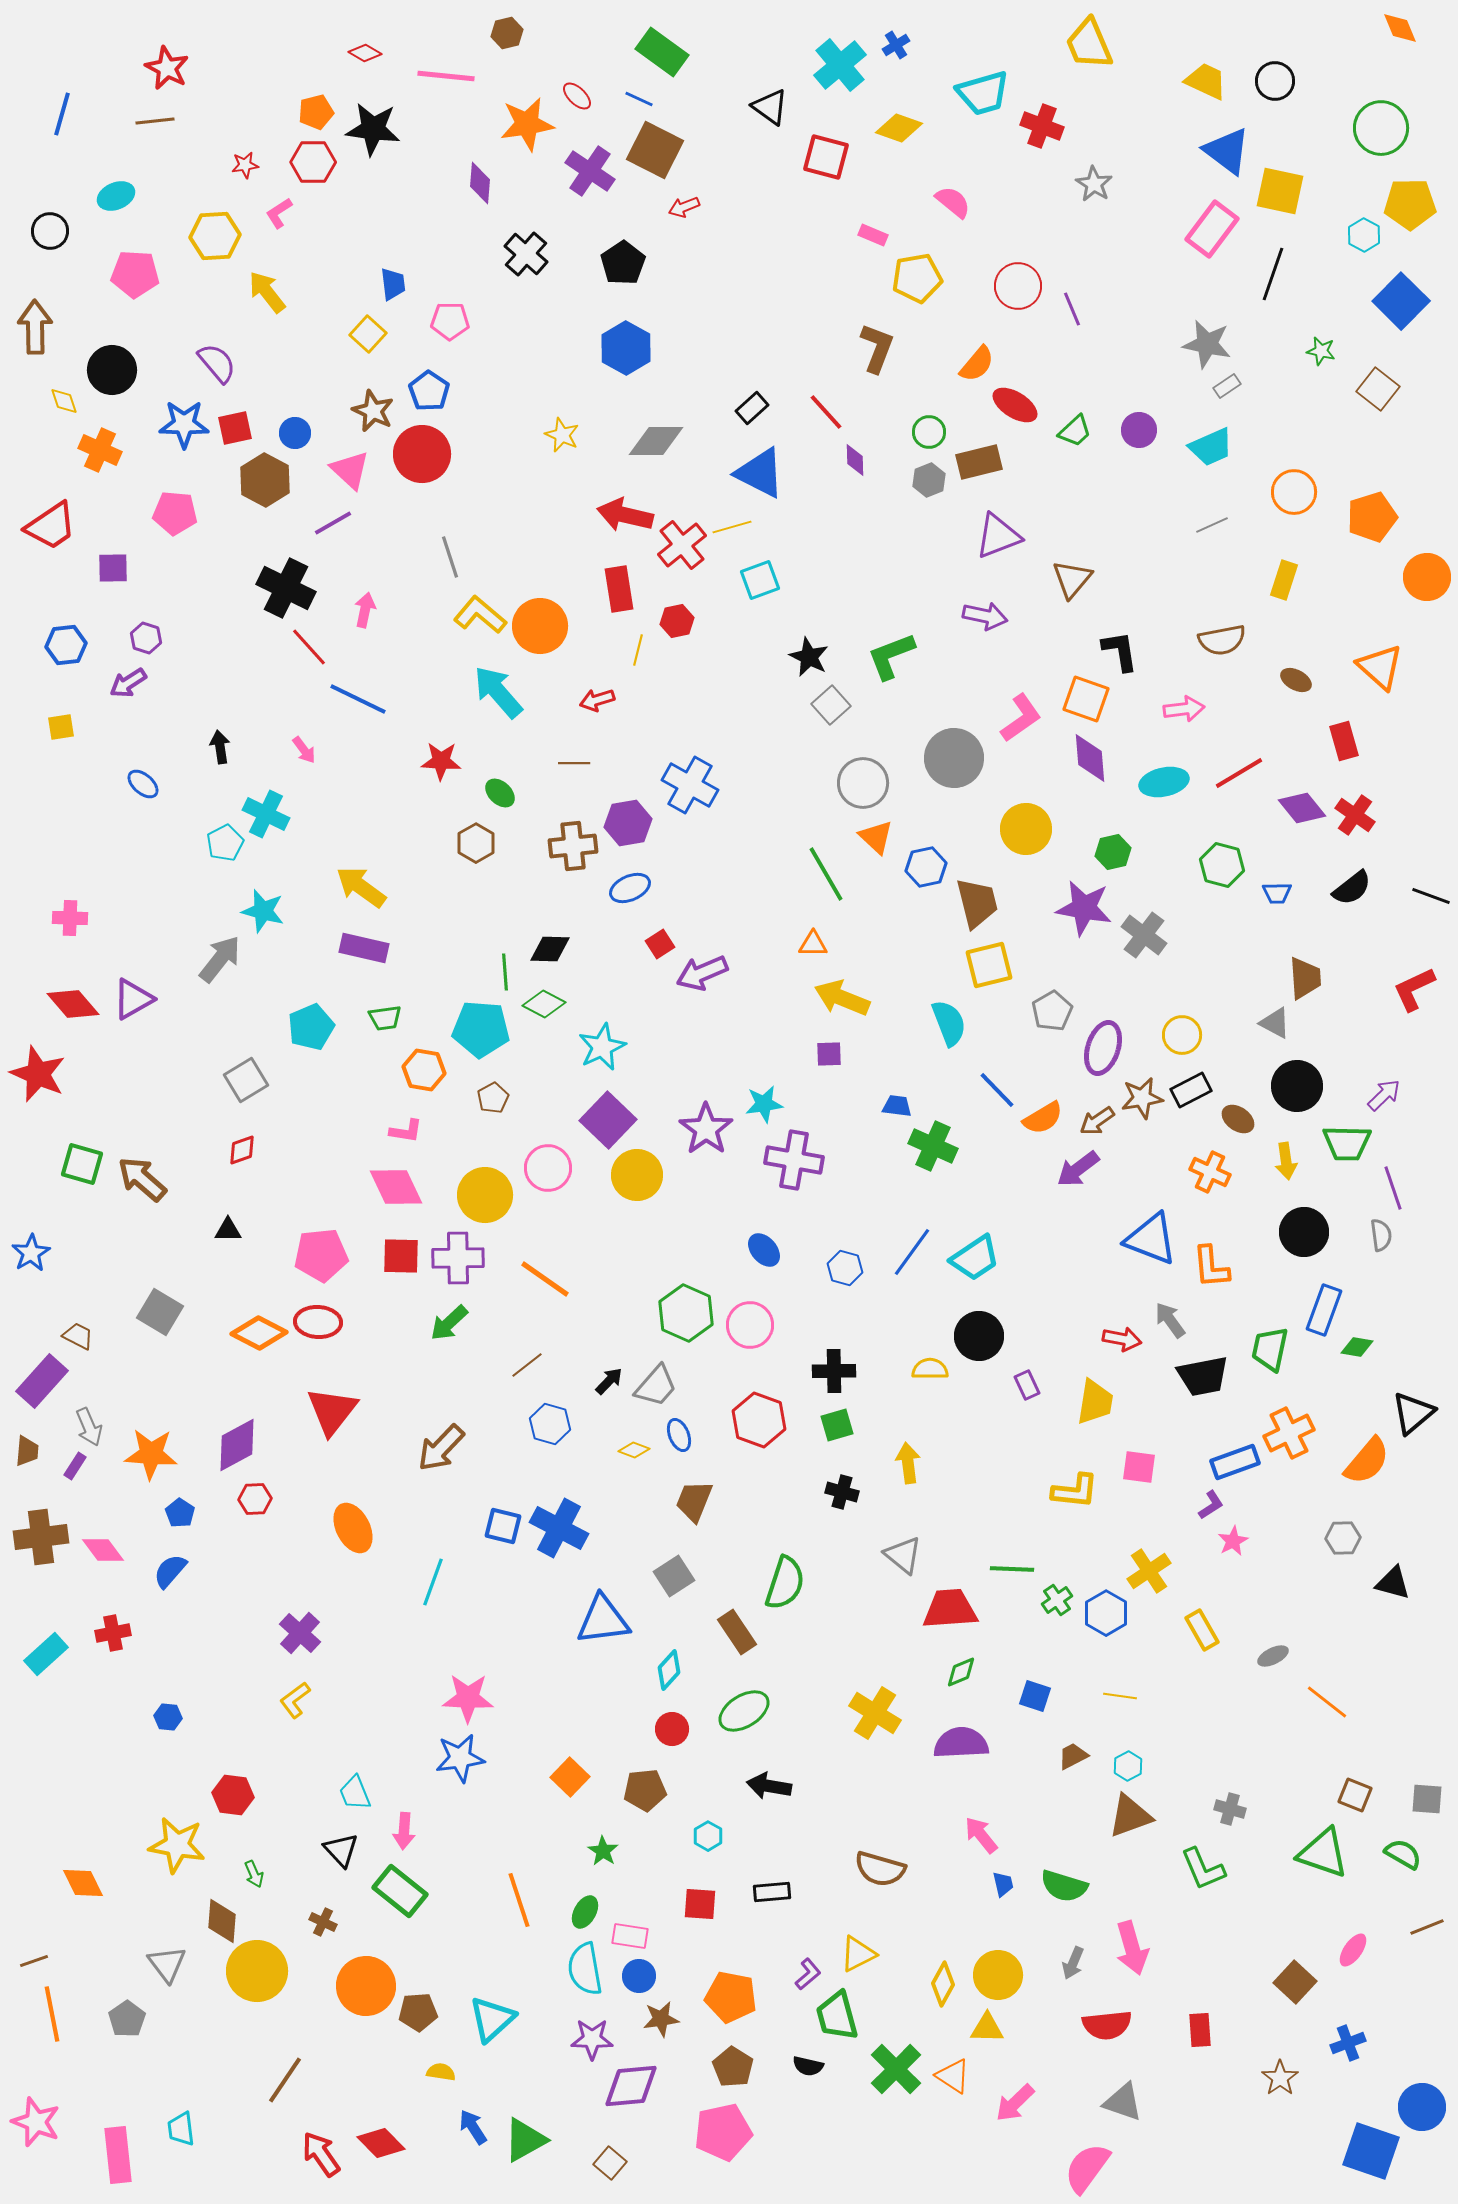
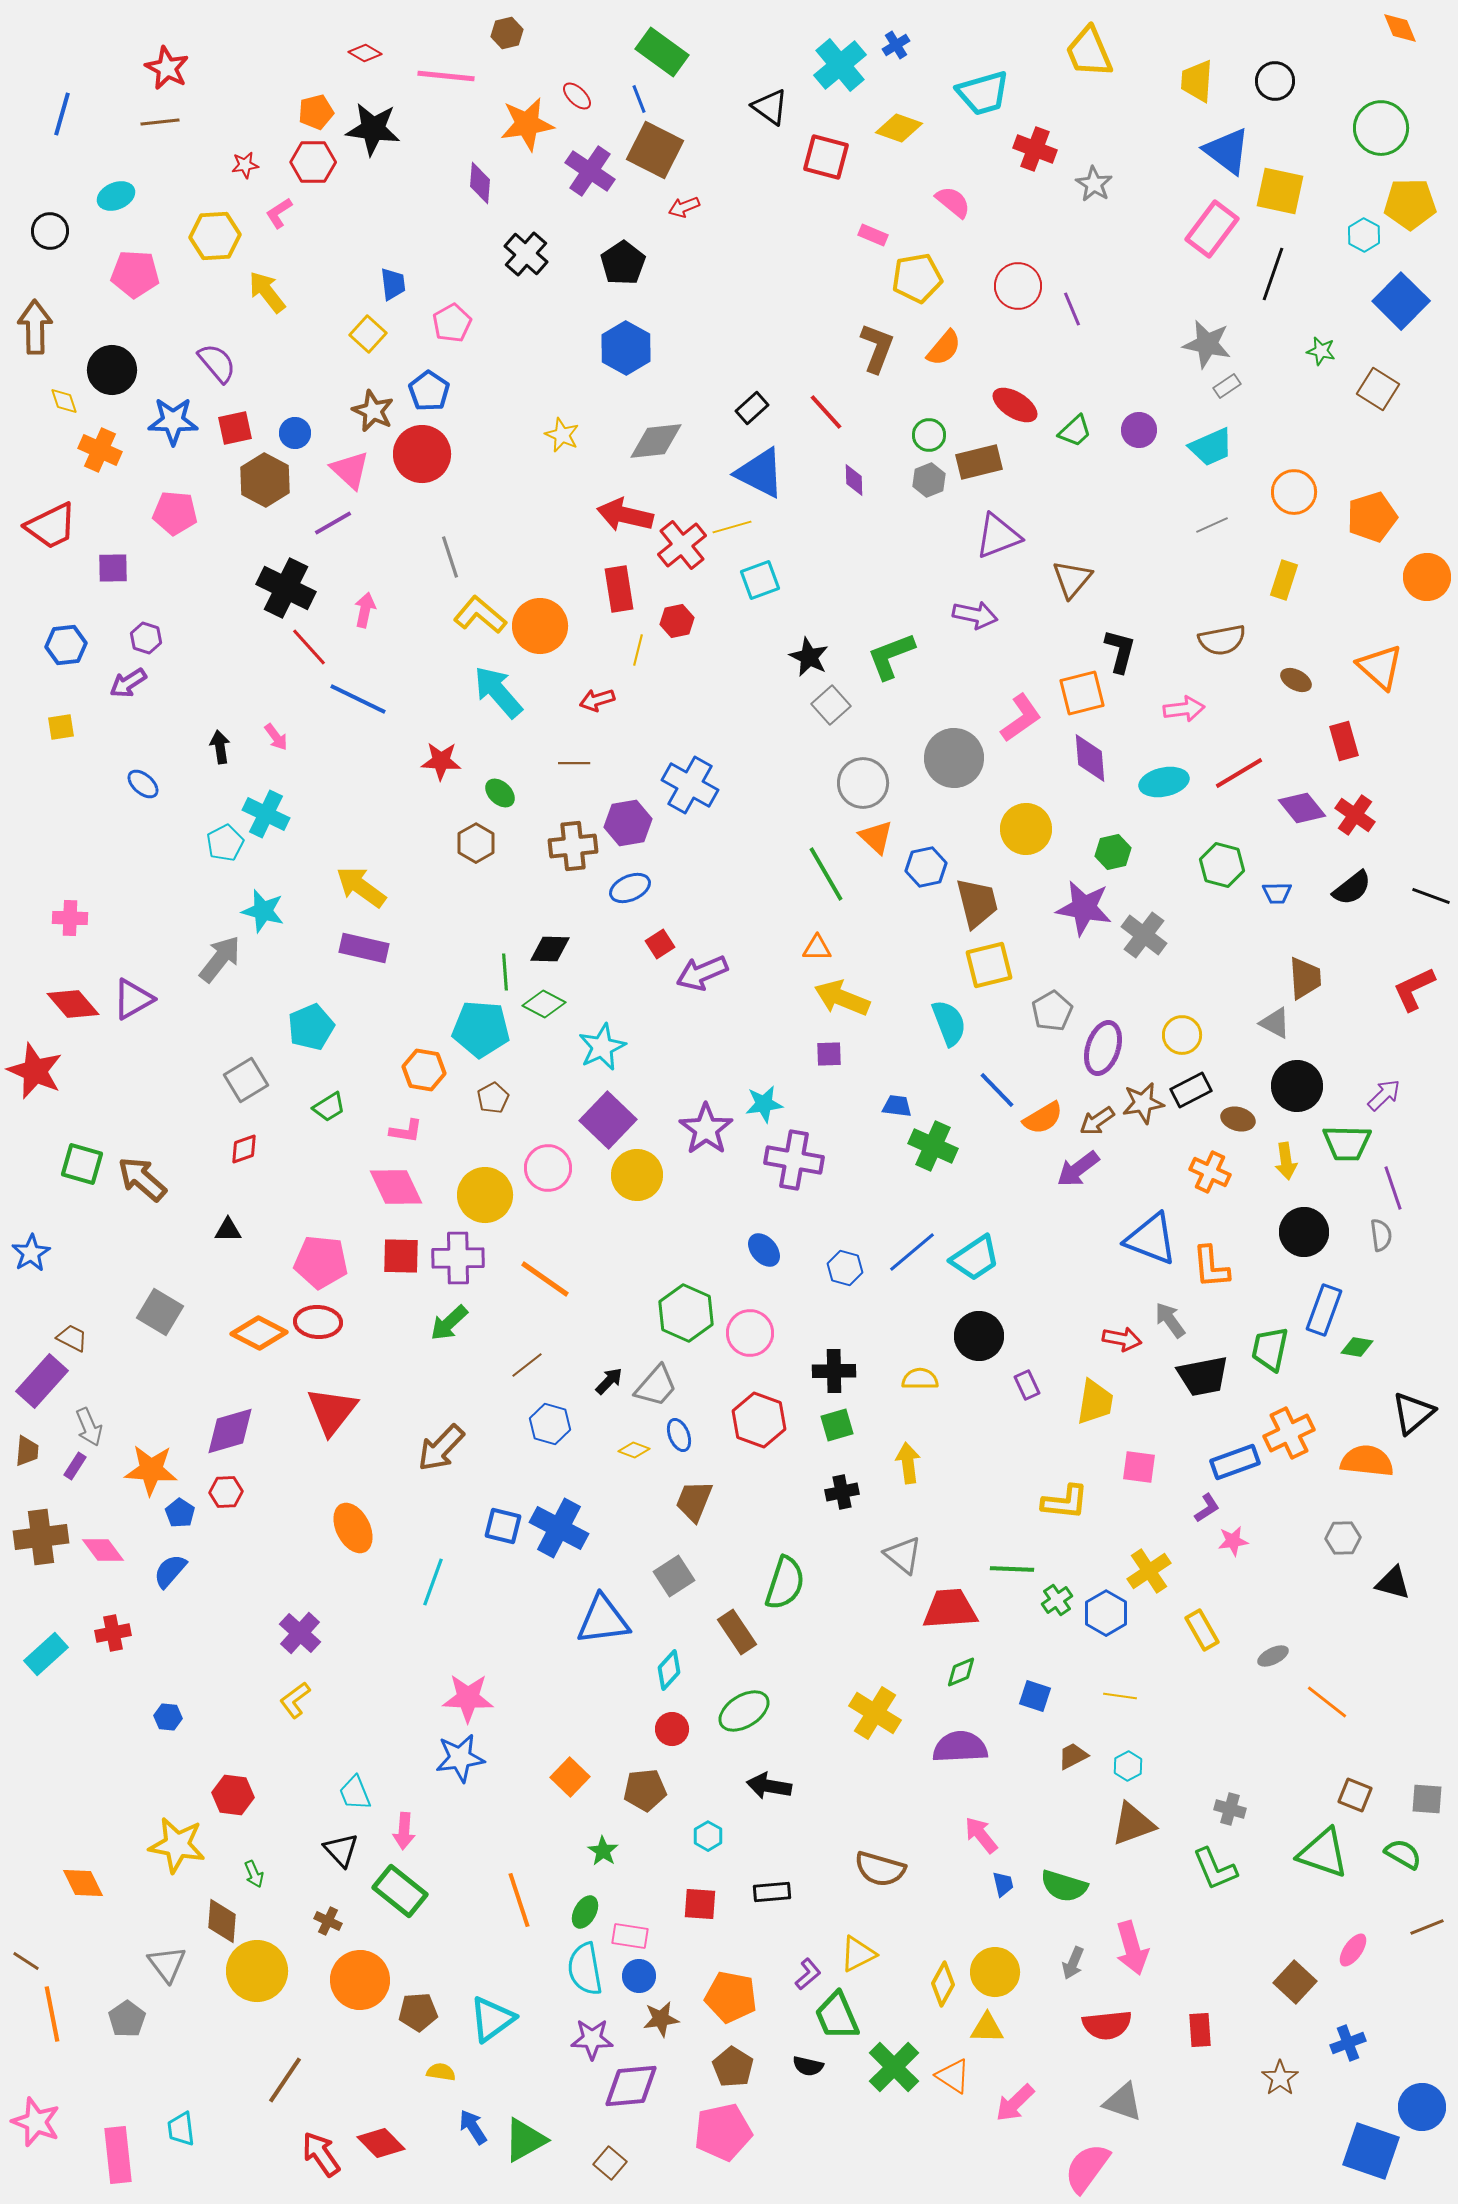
yellow trapezoid at (1089, 44): moved 8 px down
yellow trapezoid at (1206, 81): moved 9 px left; rotated 111 degrees counterclockwise
blue line at (639, 99): rotated 44 degrees clockwise
brown line at (155, 121): moved 5 px right, 1 px down
red cross at (1042, 126): moved 7 px left, 23 px down
pink pentagon at (450, 321): moved 2 px right, 2 px down; rotated 30 degrees counterclockwise
orange semicircle at (977, 364): moved 33 px left, 16 px up
brown square at (1378, 389): rotated 6 degrees counterclockwise
blue star at (184, 424): moved 11 px left, 3 px up
green circle at (929, 432): moved 3 px down
gray diamond at (656, 441): rotated 6 degrees counterclockwise
purple diamond at (855, 460): moved 1 px left, 20 px down
red trapezoid at (51, 526): rotated 8 degrees clockwise
purple arrow at (985, 616): moved 10 px left, 1 px up
black L-shape at (1120, 651): rotated 24 degrees clockwise
orange square at (1086, 699): moved 4 px left, 6 px up; rotated 33 degrees counterclockwise
pink arrow at (304, 750): moved 28 px left, 13 px up
orange triangle at (813, 944): moved 4 px right, 4 px down
green trapezoid at (385, 1018): moved 56 px left, 89 px down; rotated 24 degrees counterclockwise
red star at (38, 1074): moved 3 px left, 3 px up
brown star at (1142, 1098): moved 1 px right, 5 px down
brown ellipse at (1238, 1119): rotated 20 degrees counterclockwise
red diamond at (242, 1150): moved 2 px right, 1 px up
blue line at (912, 1252): rotated 14 degrees clockwise
pink pentagon at (321, 1255): moved 7 px down; rotated 12 degrees clockwise
pink circle at (750, 1325): moved 8 px down
brown trapezoid at (78, 1336): moved 6 px left, 2 px down
yellow semicircle at (930, 1369): moved 10 px left, 10 px down
purple diamond at (237, 1445): moved 7 px left, 14 px up; rotated 12 degrees clockwise
orange star at (151, 1454): moved 16 px down
orange semicircle at (1367, 1461): rotated 124 degrees counterclockwise
yellow L-shape at (1075, 1491): moved 10 px left, 11 px down
black cross at (842, 1492): rotated 28 degrees counterclockwise
red hexagon at (255, 1499): moved 29 px left, 7 px up
purple L-shape at (1211, 1505): moved 4 px left, 3 px down
pink star at (1233, 1541): rotated 20 degrees clockwise
purple semicircle at (961, 1743): moved 1 px left, 4 px down
brown triangle at (1130, 1816): moved 3 px right, 8 px down
green L-shape at (1203, 1869): moved 12 px right
brown cross at (323, 1922): moved 5 px right, 1 px up
brown line at (34, 1961): moved 8 px left; rotated 52 degrees clockwise
yellow circle at (998, 1975): moved 3 px left, 3 px up
orange circle at (366, 1986): moved 6 px left, 6 px up
green trapezoid at (837, 2016): rotated 8 degrees counterclockwise
cyan triangle at (492, 2019): rotated 6 degrees clockwise
green cross at (896, 2069): moved 2 px left, 2 px up
